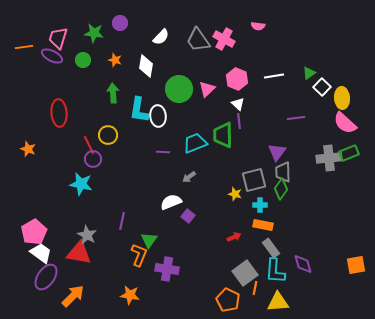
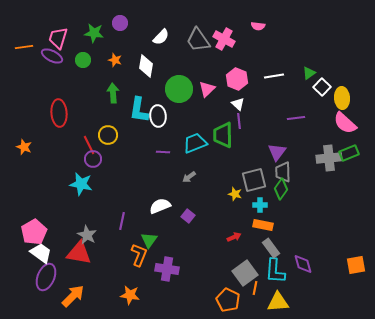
orange star at (28, 149): moved 4 px left, 2 px up
white semicircle at (171, 202): moved 11 px left, 4 px down
purple ellipse at (46, 277): rotated 12 degrees counterclockwise
